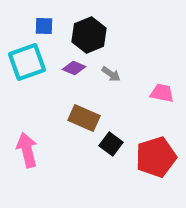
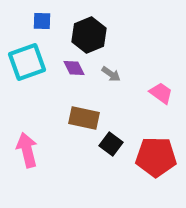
blue square: moved 2 px left, 5 px up
purple diamond: rotated 40 degrees clockwise
pink trapezoid: moved 1 px left; rotated 25 degrees clockwise
brown rectangle: rotated 12 degrees counterclockwise
red pentagon: rotated 18 degrees clockwise
